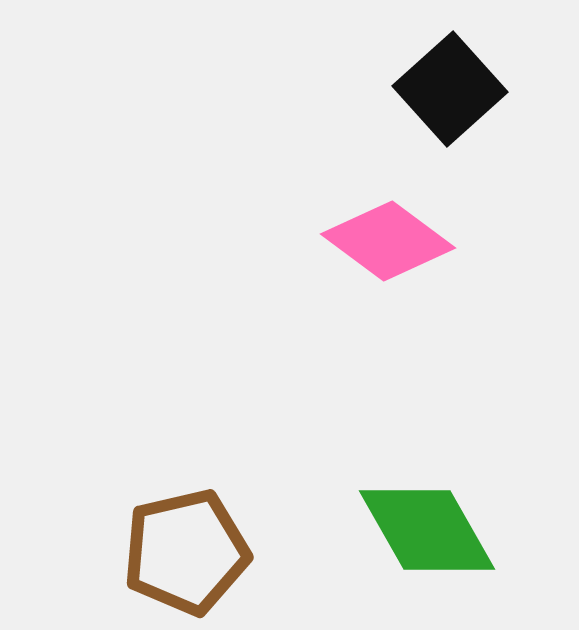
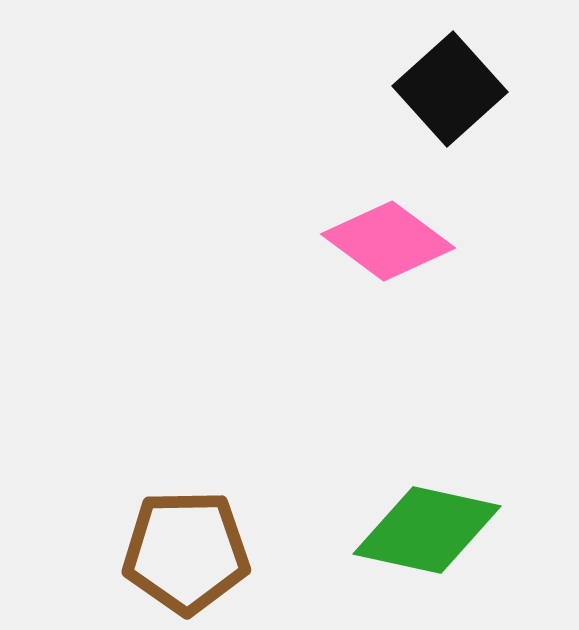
green diamond: rotated 48 degrees counterclockwise
brown pentagon: rotated 12 degrees clockwise
